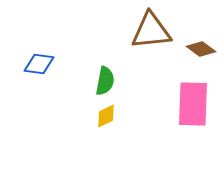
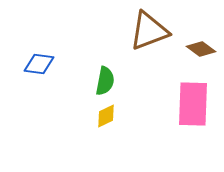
brown triangle: moved 2 px left; rotated 15 degrees counterclockwise
